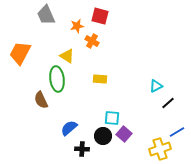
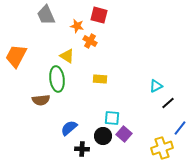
red square: moved 1 px left, 1 px up
orange star: rotated 24 degrees clockwise
orange cross: moved 2 px left
orange trapezoid: moved 4 px left, 3 px down
brown semicircle: rotated 72 degrees counterclockwise
blue line: moved 3 px right, 4 px up; rotated 21 degrees counterclockwise
yellow cross: moved 2 px right, 1 px up
